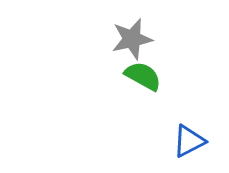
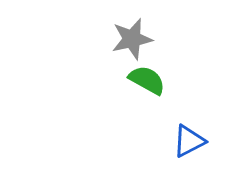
green semicircle: moved 4 px right, 4 px down
